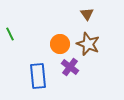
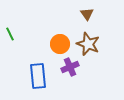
purple cross: rotated 30 degrees clockwise
